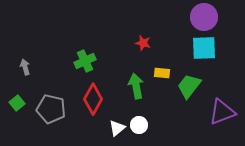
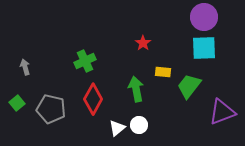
red star: rotated 21 degrees clockwise
yellow rectangle: moved 1 px right, 1 px up
green arrow: moved 3 px down
